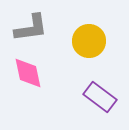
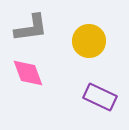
pink diamond: rotated 8 degrees counterclockwise
purple rectangle: rotated 12 degrees counterclockwise
